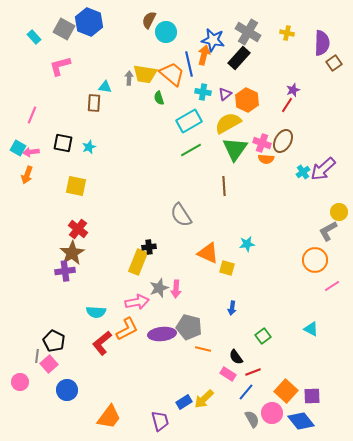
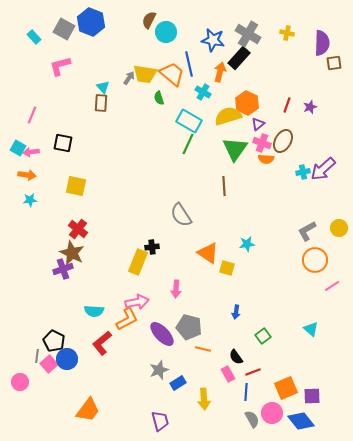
blue hexagon at (89, 22): moved 2 px right
gray cross at (248, 32): moved 2 px down
orange arrow at (204, 55): moved 16 px right, 17 px down
brown square at (334, 63): rotated 28 degrees clockwise
gray arrow at (129, 78): rotated 32 degrees clockwise
cyan triangle at (105, 87): moved 2 px left; rotated 40 degrees clockwise
purple star at (293, 90): moved 17 px right, 17 px down
cyan cross at (203, 92): rotated 21 degrees clockwise
purple triangle at (225, 94): moved 33 px right, 30 px down
orange hexagon at (247, 100): moved 3 px down
brown rectangle at (94, 103): moved 7 px right
red line at (287, 105): rotated 14 degrees counterclockwise
cyan rectangle at (189, 121): rotated 60 degrees clockwise
yellow semicircle at (228, 123): moved 7 px up; rotated 12 degrees clockwise
cyan star at (89, 147): moved 59 px left, 53 px down; rotated 16 degrees clockwise
green line at (191, 150): moved 3 px left, 6 px up; rotated 35 degrees counterclockwise
cyan cross at (303, 172): rotated 24 degrees clockwise
orange arrow at (27, 175): rotated 102 degrees counterclockwise
yellow circle at (339, 212): moved 16 px down
gray L-shape at (328, 231): moved 21 px left
black cross at (149, 247): moved 3 px right
brown star at (72, 253): rotated 15 degrees counterclockwise
orange triangle at (208, 253): rotated 10 degrees clockwise
purple cross at (65, 271): moved 2 px left, 2 px up; rotated 12 degrees counterclockwise
gray star at (159, 288): moved 82 px down
blue arrow at (232, 308): moved 4 px right, 4 px down
cyan semicircle at (96, 312): moved 2 px left, 1 px up
orange L-shape at (127, 329): moved 10 px up
cyan triangle at (311, 329): rotated 14 degrees clockwise
purple ellipse at (162, 334): rotated 52 degrees clockwise
pink rectangle at (228, 374): rotated 28 degrees clockwise
blue circle at (67, 390): moved 31 px up
orange square at (286, 391): moved 3 px up; rotated 25 degrees clockwise
blue line at (246, 392): rotated 36 degrees counterclockwise
yellow arrow at (204, 399): rotated 50 degrees counterclockwise
blue rectangle at (184, 402): moved 6 px left, 19 px up
orange trapezoid at (109, 417): moved 21 px left, 7 px up
